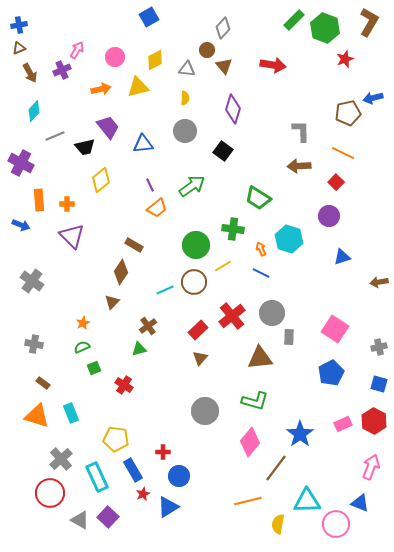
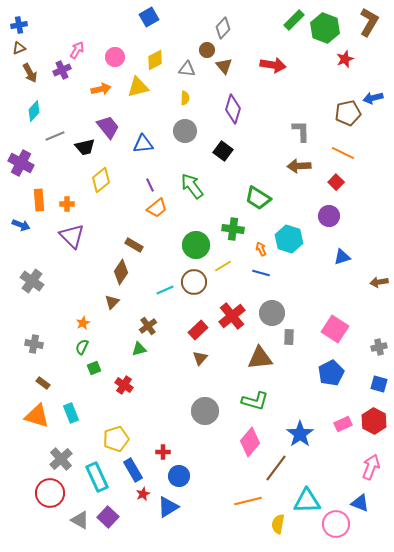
green arrow at (192, 186): rotated 92 degrees counterclockwise
blue line at (261, 273): rotated 12 degrees counterclockwise
green semicircle at (82, 347): rotated 42 degrees counterclockwise
yellow pentagon at (116, 439): rotated 25 degrees counterclockwise
